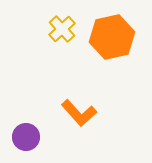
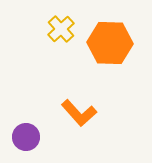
yellow cross: moved 1 px left
orange hexagon: moved 2 px left, 6 px down; rotated 15 degrees clockwise
